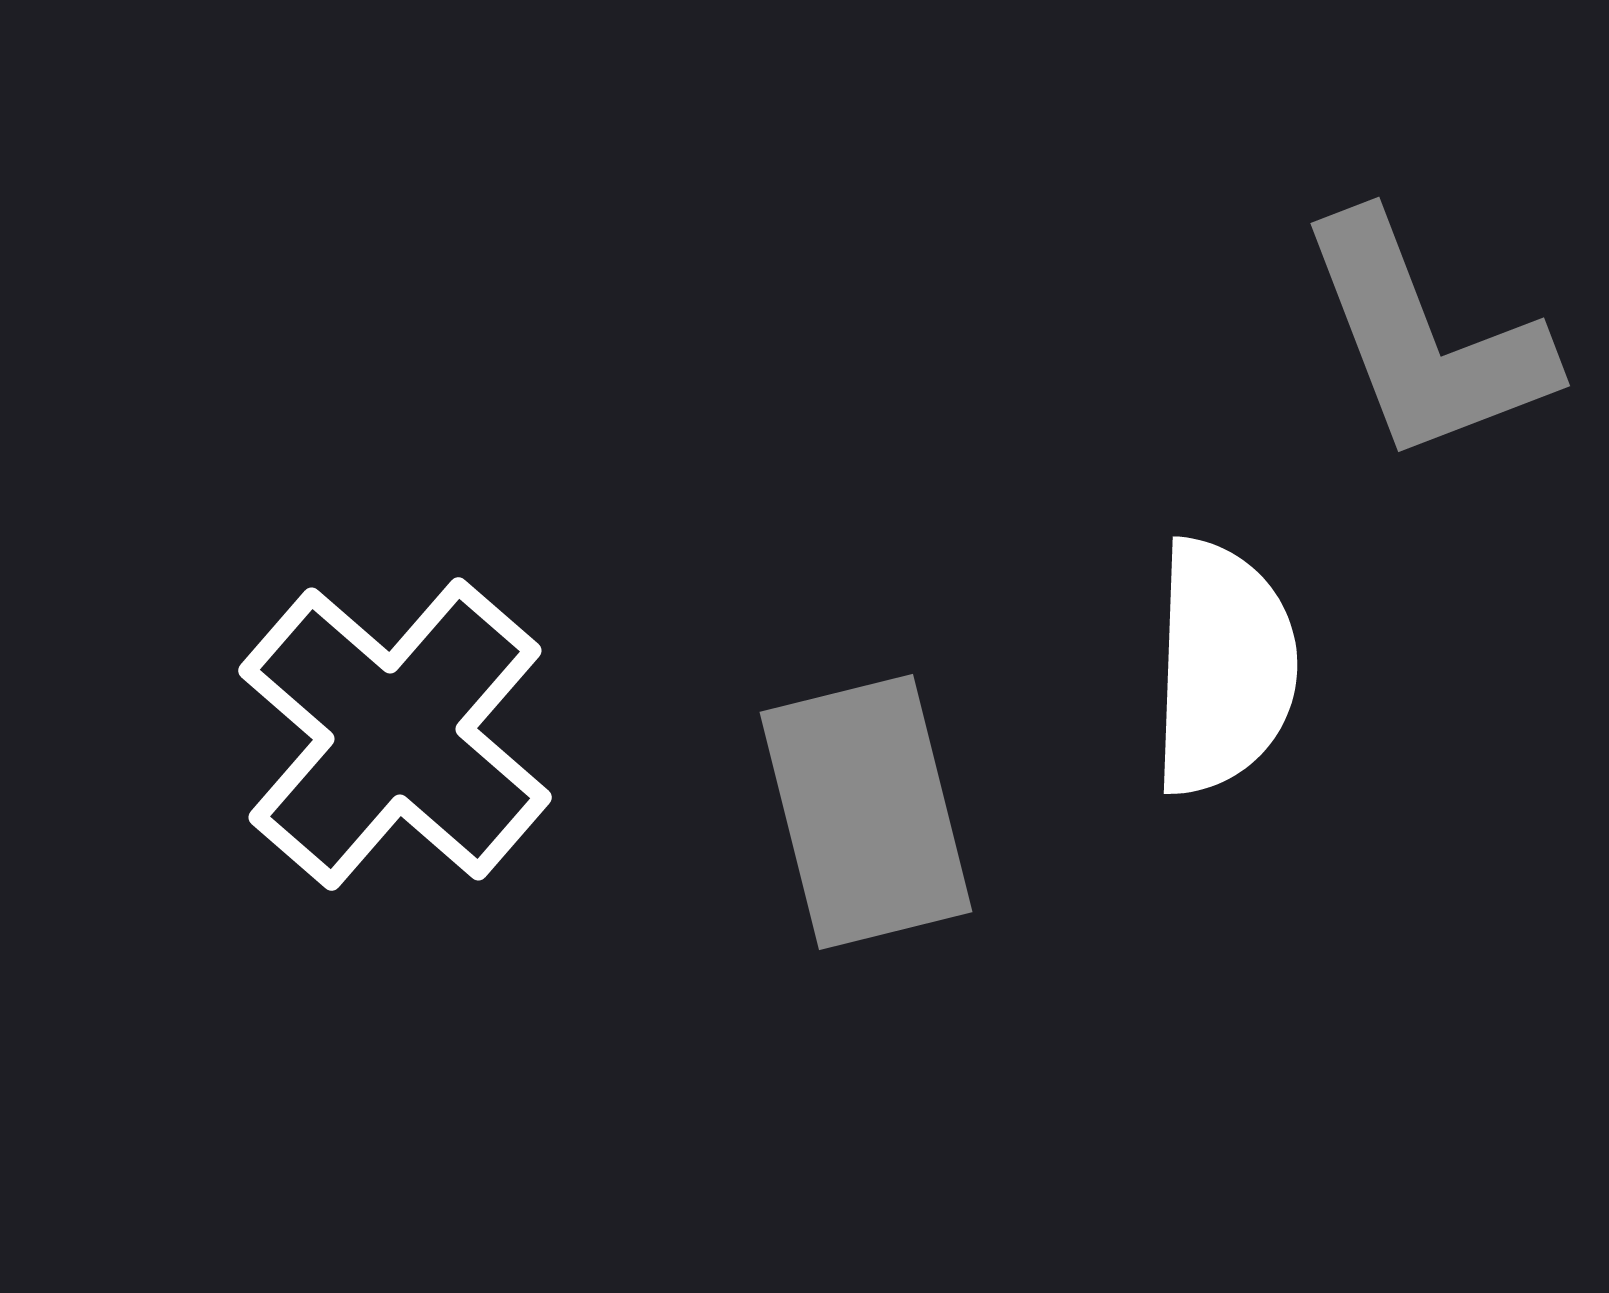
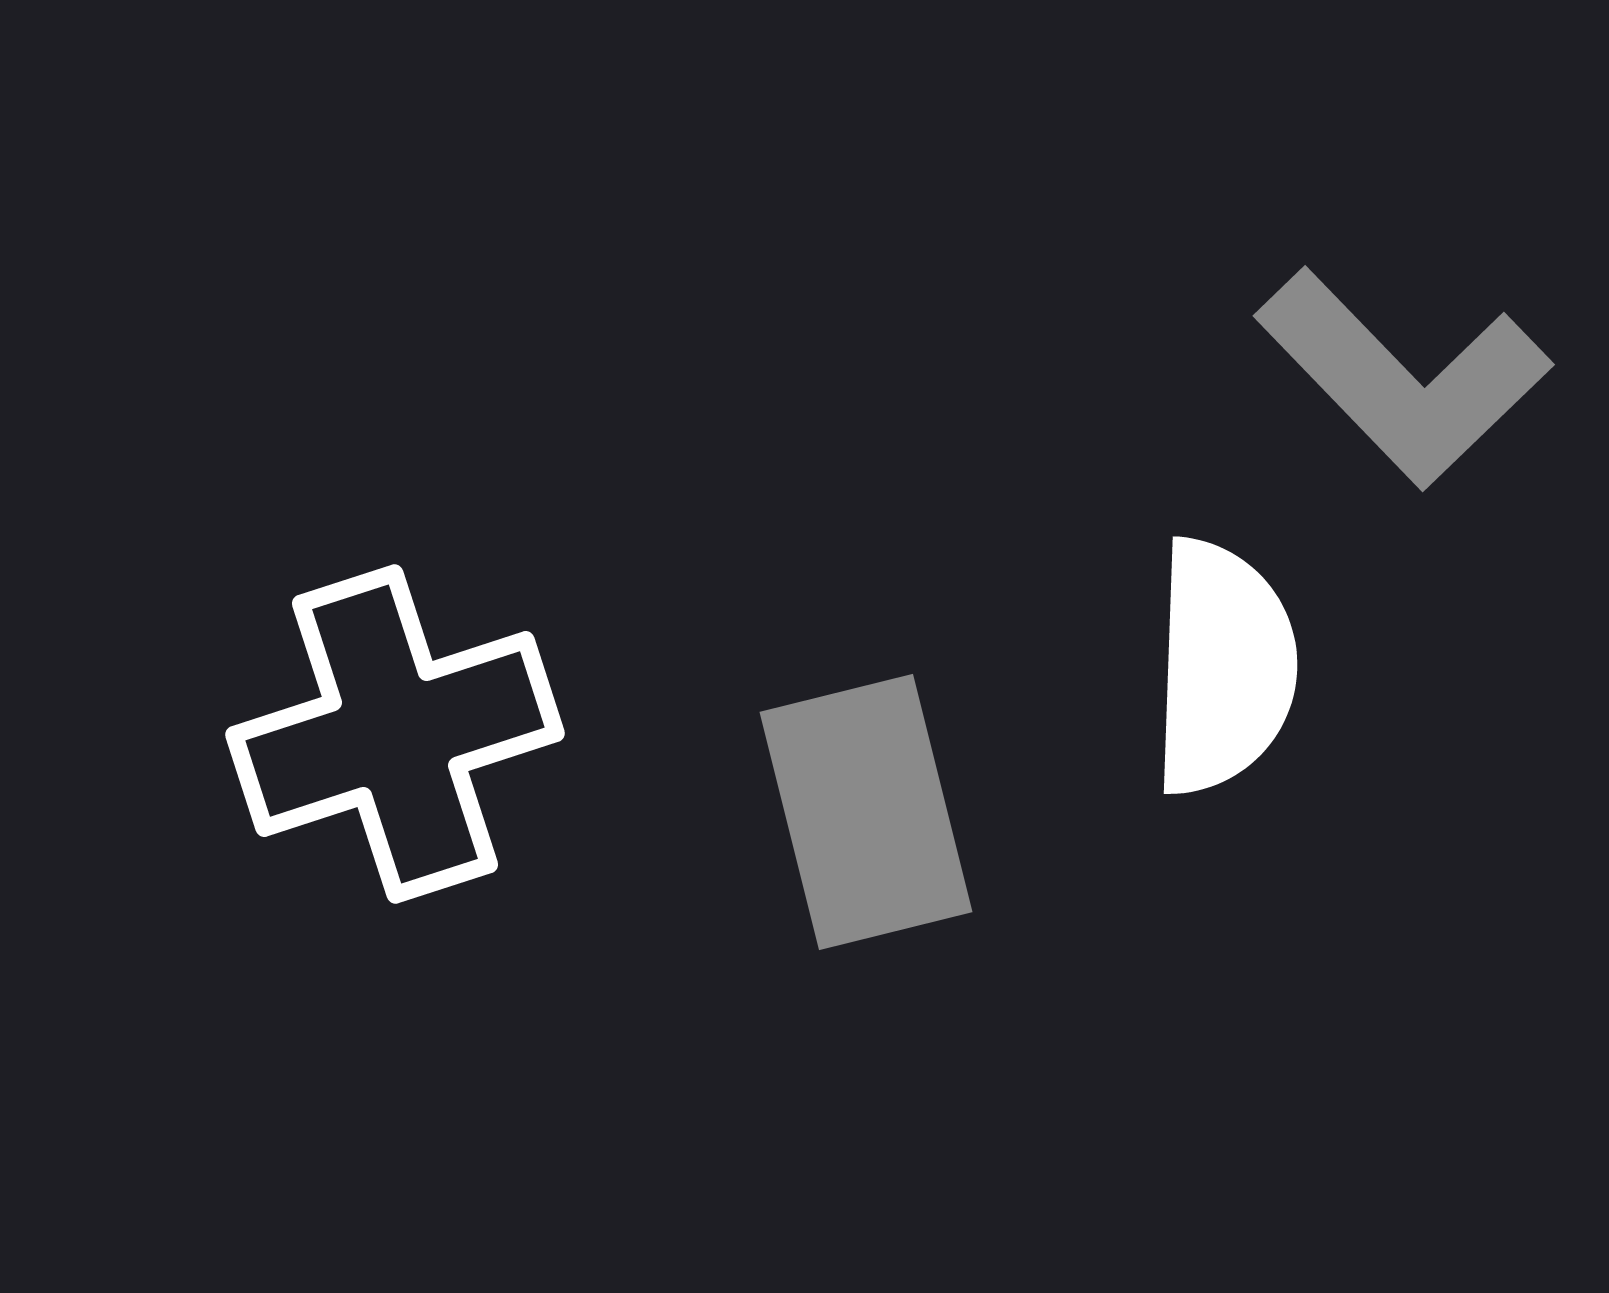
gray L-shape: moved 22 px left, 39 px down; rotated 23 degrees counterclockwise
white cross: rotated 31 degrees clockwise
